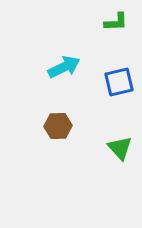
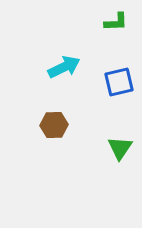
brown hexagon: moved 4 px left, 1 px up
green triangle: rotated 16 degrees clockwise
